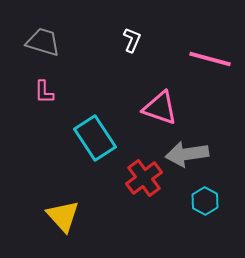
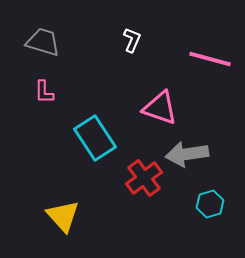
cyan hexagon: moved 5 px right, 3 px down; rotated 16 degrees clockwise
